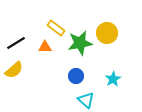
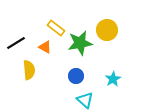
yellow circle: moved 3 px up
orange triangle: rotated 32 degrees clockwise
yellow semicircle: moved 15 px right; rotated 54 degrees counterclockwise
cyan triangle: moved 1 px left
